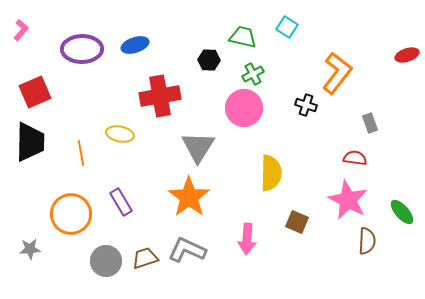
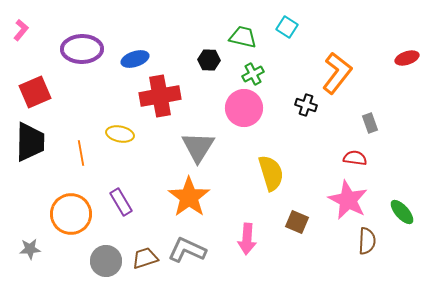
blue ellipse: moved 14 px down
red ellipse: moved 3 px down
yellow semicircle: rotated 18 degrees counterclockwise
